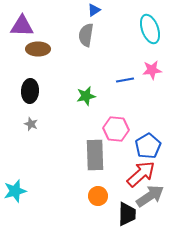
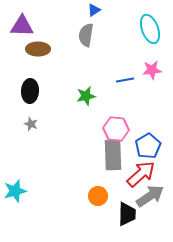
gray rectangle: moved 18 px right
